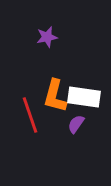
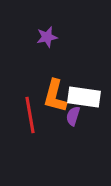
red line: rotated 9 degrees clockwise
purple semicircle: moved 3 px left, 8 px up; rotated 18 degrees counterclockwise
